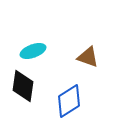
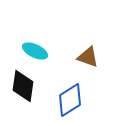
cyan ellipse: moved 2 px right; rotated 45 degrees clockwise
blue diamond: moved 1 px right, 1 px up
